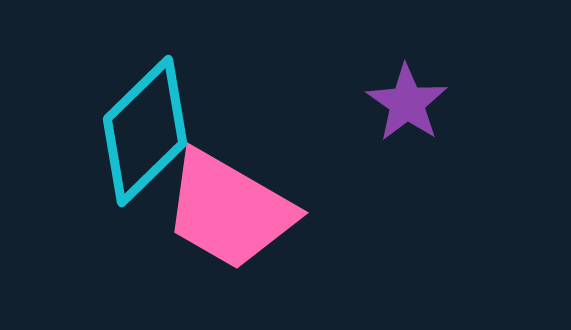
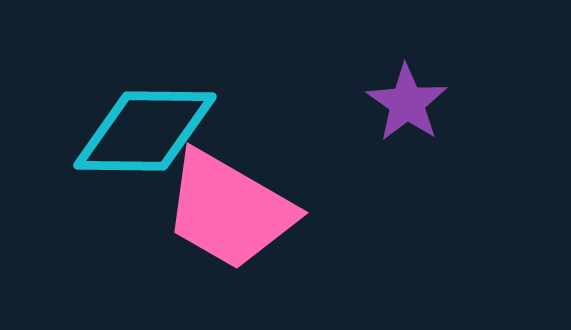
cyan diamond: rotated 45 degrees clockwise
